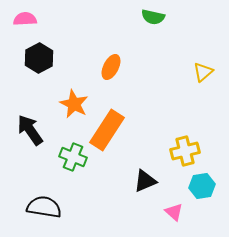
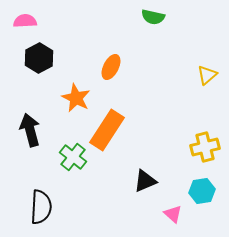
pink semicircle: moved 2 px down
yellow triangle: moved 4 px right, 3 px down
orange star: moved 2 px right, 6 px up
black arrow: rotated 20 degrees clockwise
yellow cross: moved 20 px right, 4 px up
green cross: rotated 16 degrees clockwise
cyan hexagon: moved 5 px down
black semicircle: moved 3 px left; rotated 84 degrees clockwise
pink triangle: moved 1 px left, 2 px down
